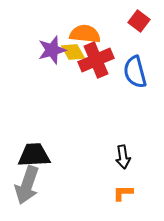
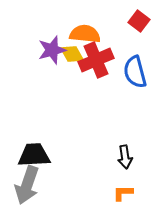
yellow diamond: moved 1 px left, 2 px down
black arrow: moved 2 px right
